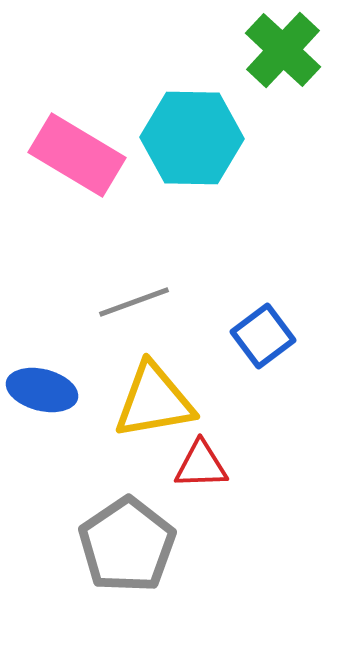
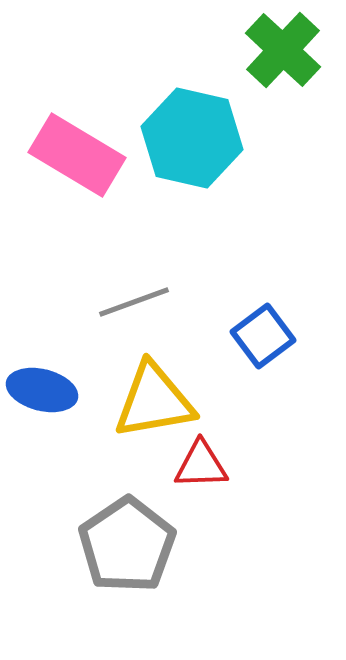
cyan hexagon: rotated 12 degrees clockwise
